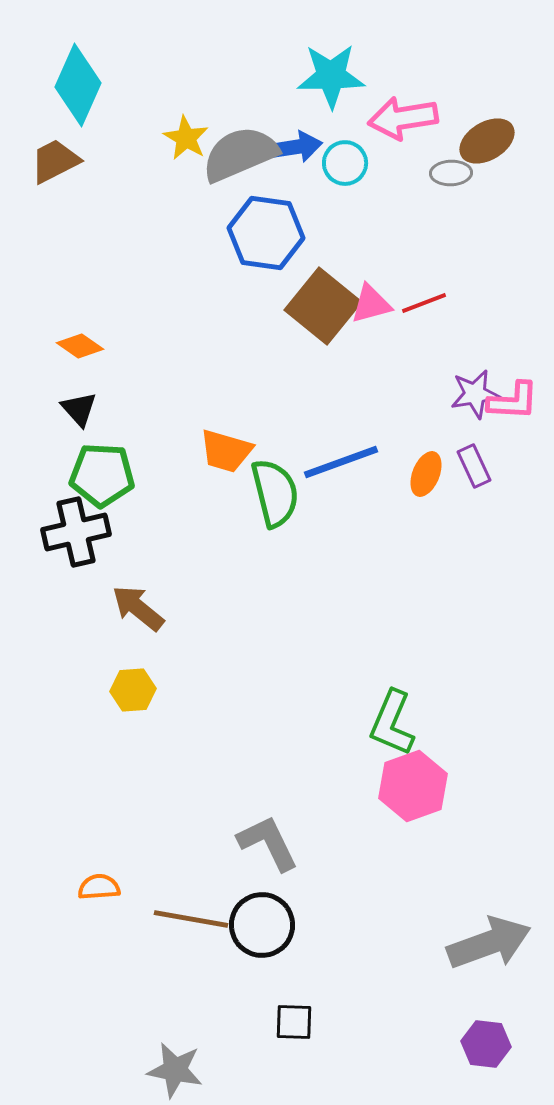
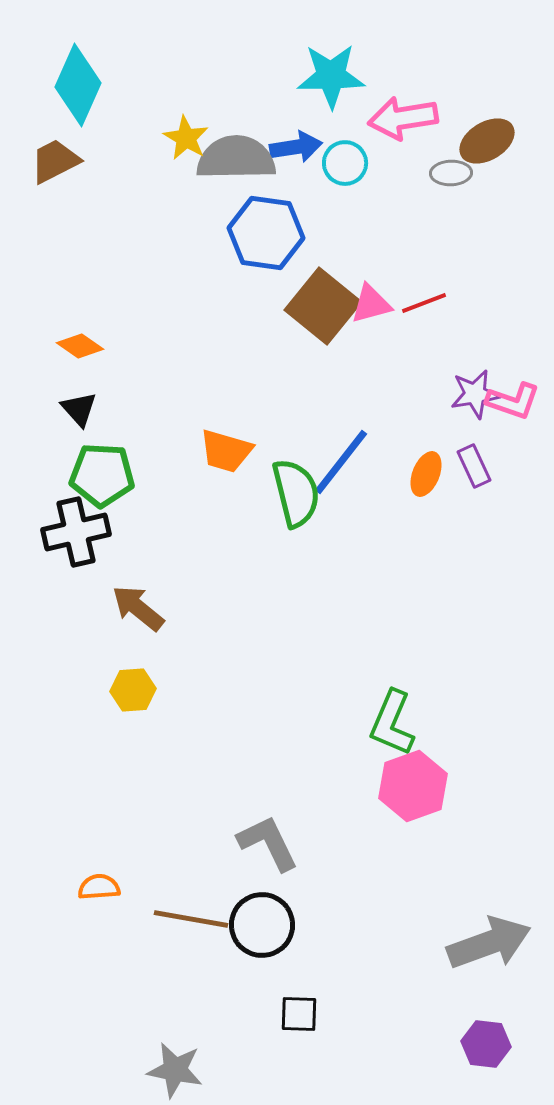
gray semicircle: moved 4 px left, 4 px down; rotated 22 degrees clockwise
pink L-shape: rotated 16 degrees clockwise
blue line: rotated 32 degrees counterclockwise
green semicircle: moved 21 px right
black square: moved 5 px right, 8 px up
